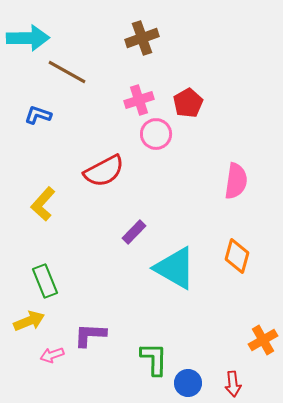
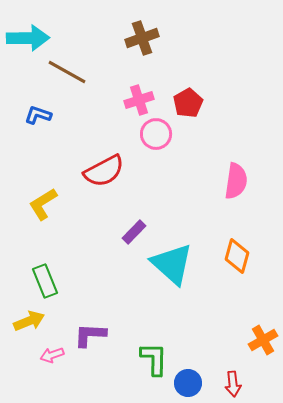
yellow L-shape: rotated 16 degrees clockwise
cyan triangle: moved 3 px left, 4 px up; rotated 12 degrees clockwise
